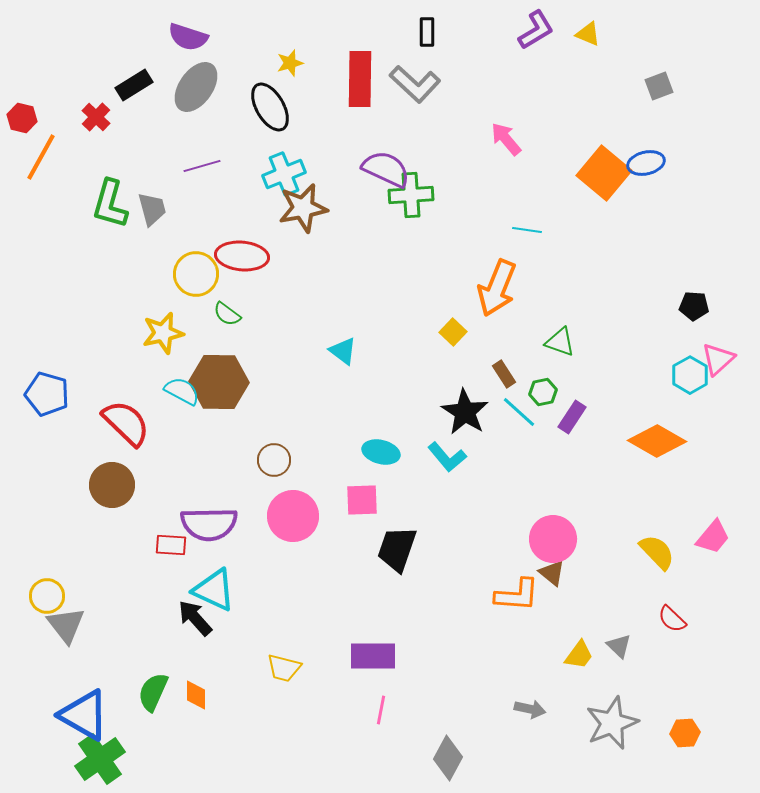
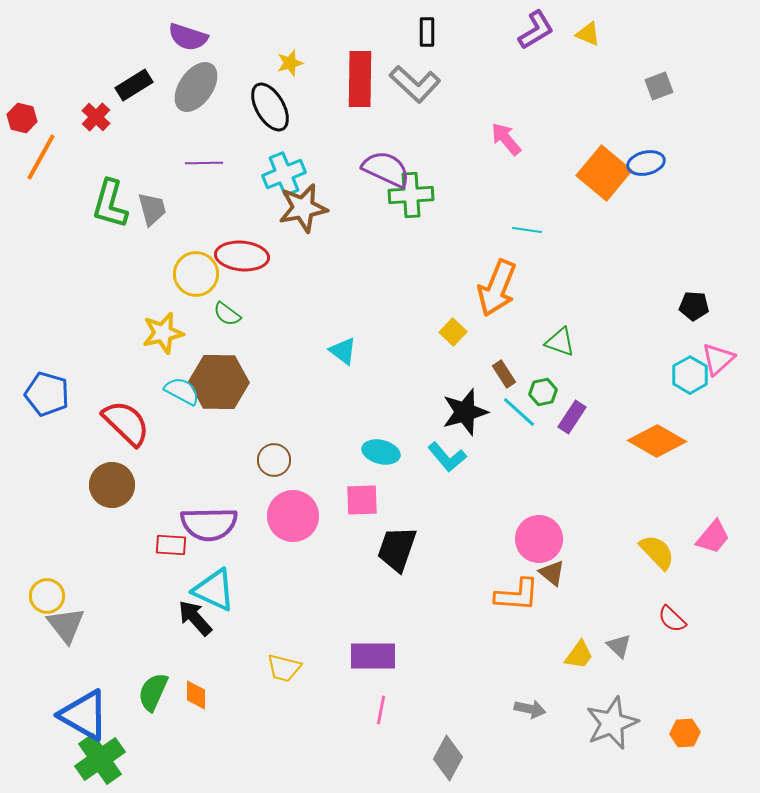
purple line at (202, 166): moved 2 px right, 3 px up; rotated 15 degrees clockwise
black star at (465, 412): rotated 24 degrees clockwise
pink circle at (553, 539): moved 14 px left
